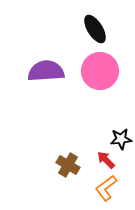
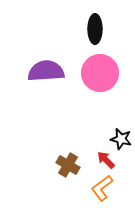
black ellipse: rotated 32 degrees clockwise
pink circle: moved 2 px down
black star: rotated 20 degrees clockwise
orange L-shape: moved 4 px left
